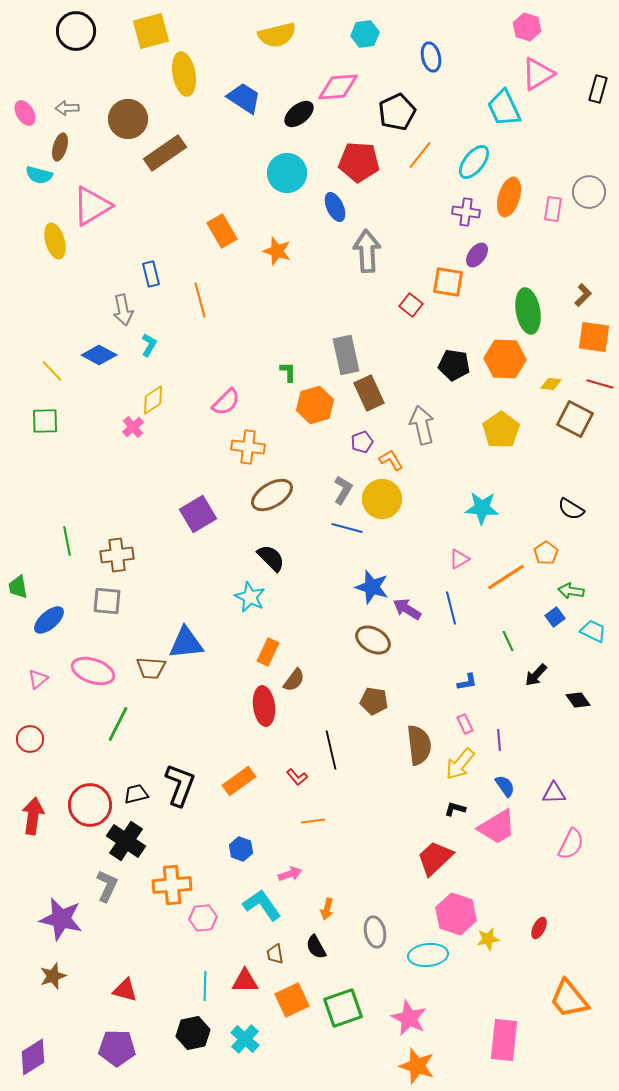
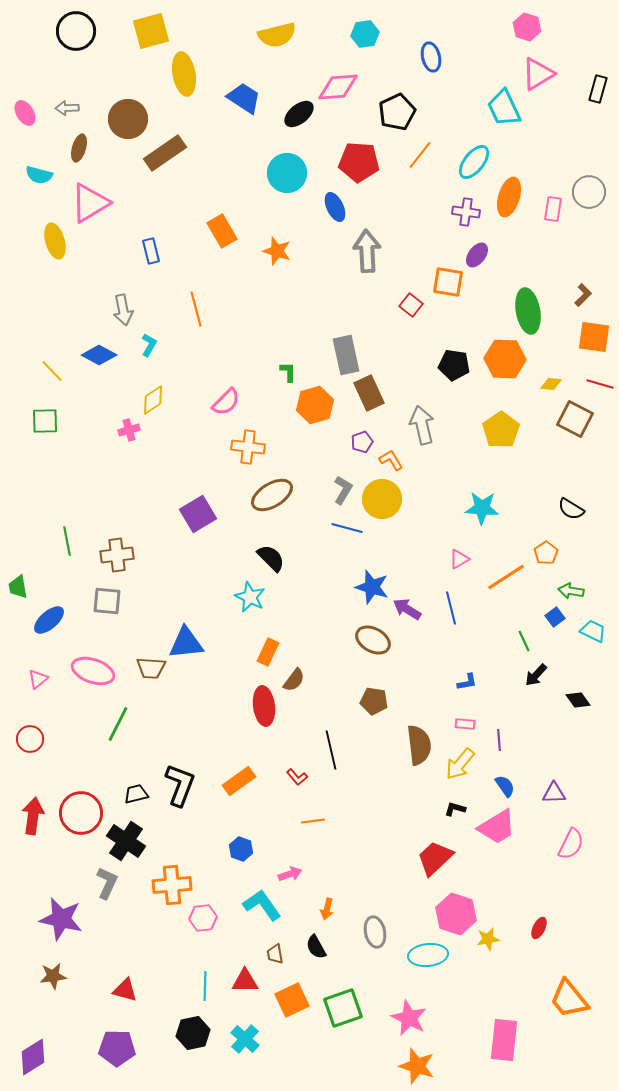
brown ellipse at (60, 147): moved 19 px right, 1 px down
pink triangle at (92, 206): moved 2 px left, 3 px up
blue rectangle at (151, 274): moved 23 px up
orange line at (200, 300): moved 4 px left, 9 px down
pink cross at (133, 427): moved 4 px left, 3 px down; rotated 25 degrees clockwise
green line at (508, 641): moved 16 px right
pink rectangle at (465, 724): rotated 60 degrees counterclockwise
red circle at (90, 805): moved 9 px left, 8 px down
gray L-shape at (107, 886): moved 3 px up
brown star at (53, 976): rotated 12 degrees clockwise
